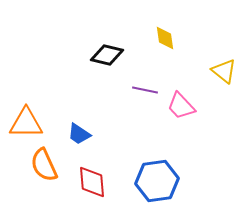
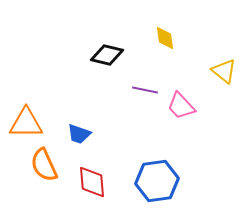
blue trapezoid: rotated 15 degrees counterclockwise
